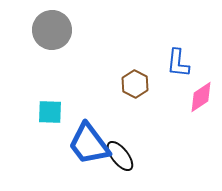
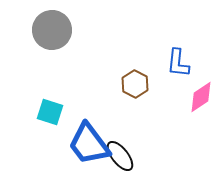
cyan square: rotated 16 degrees clockwise
